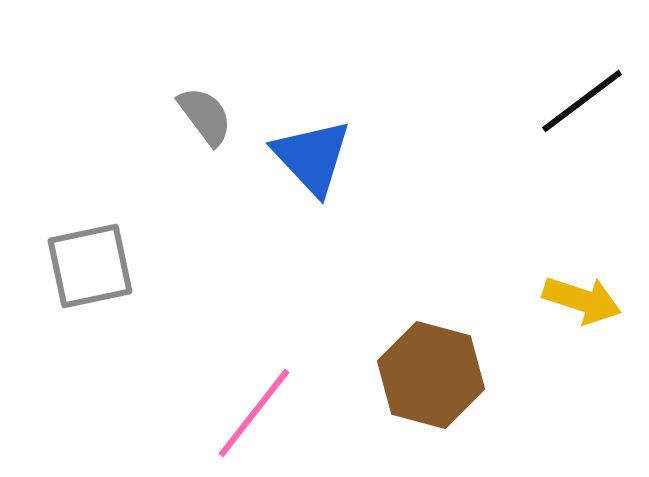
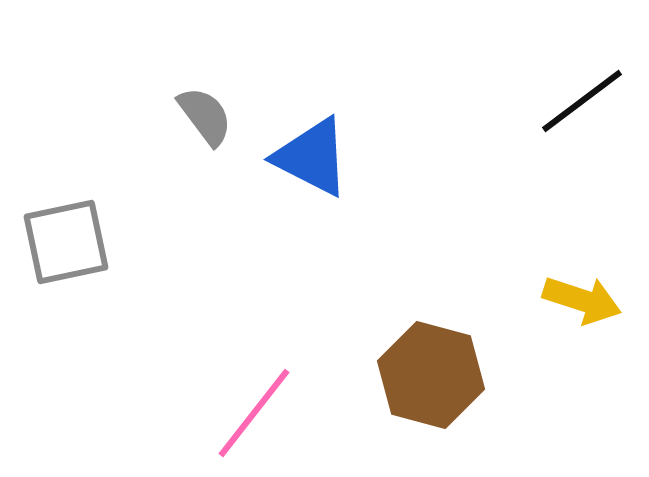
blue triangle: rotated 20 degrees counterclockwise
gray square: moved 24 px left, 24 px up
